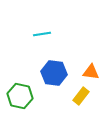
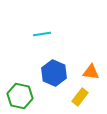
blue hexagon: rotated 15 degrees clockwise
yellow rectangle: moved 1 px left, 1 px down
